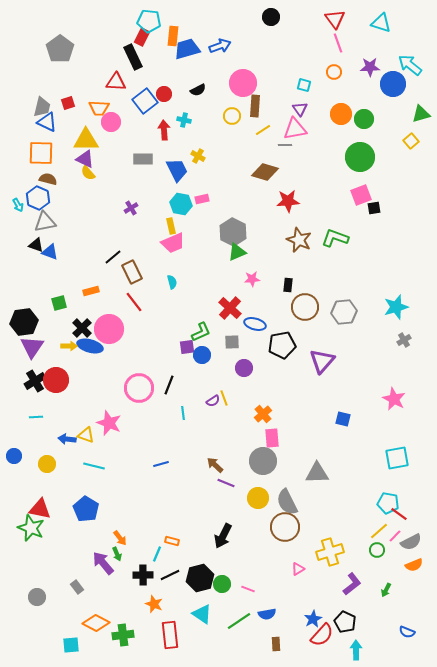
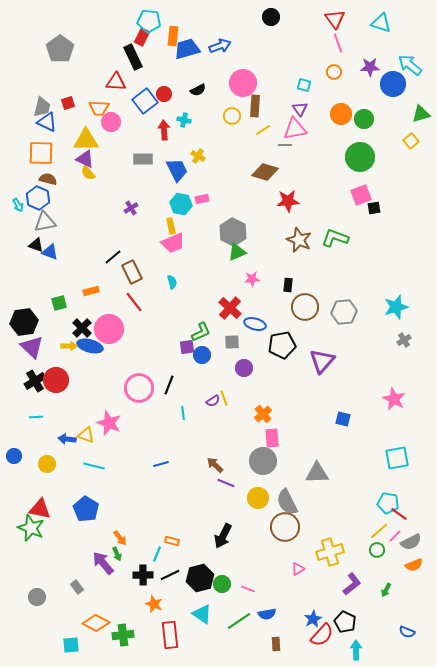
purple triangle at (32, 347): rotated 20 degrees counterclockwise
